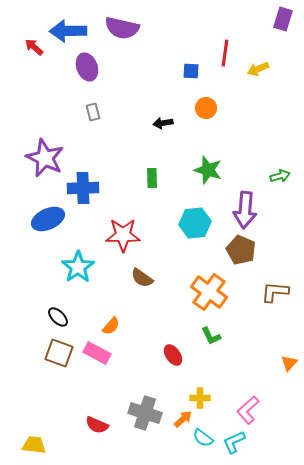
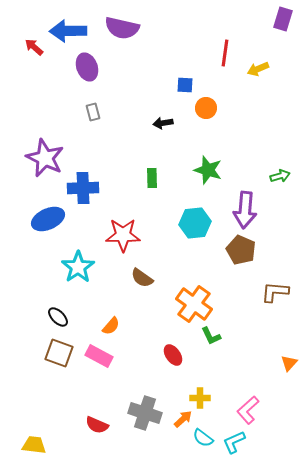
blue square: moved 6 px left, 14 px down
orange cross: moved 15 px left, 12 px down
pink rectangle: moved 2 px right, 3 px down
